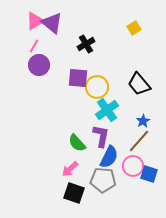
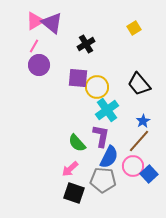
blue square: rotated 30 degrees clockwise
